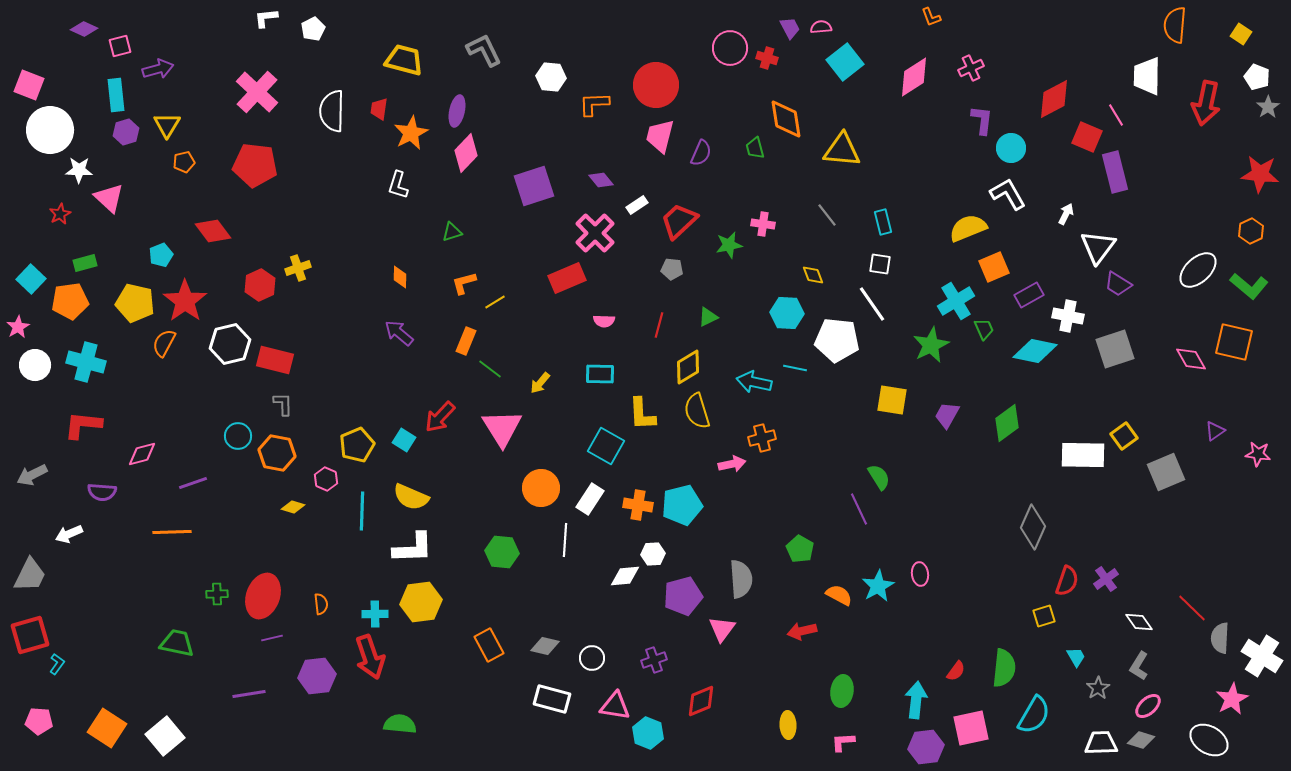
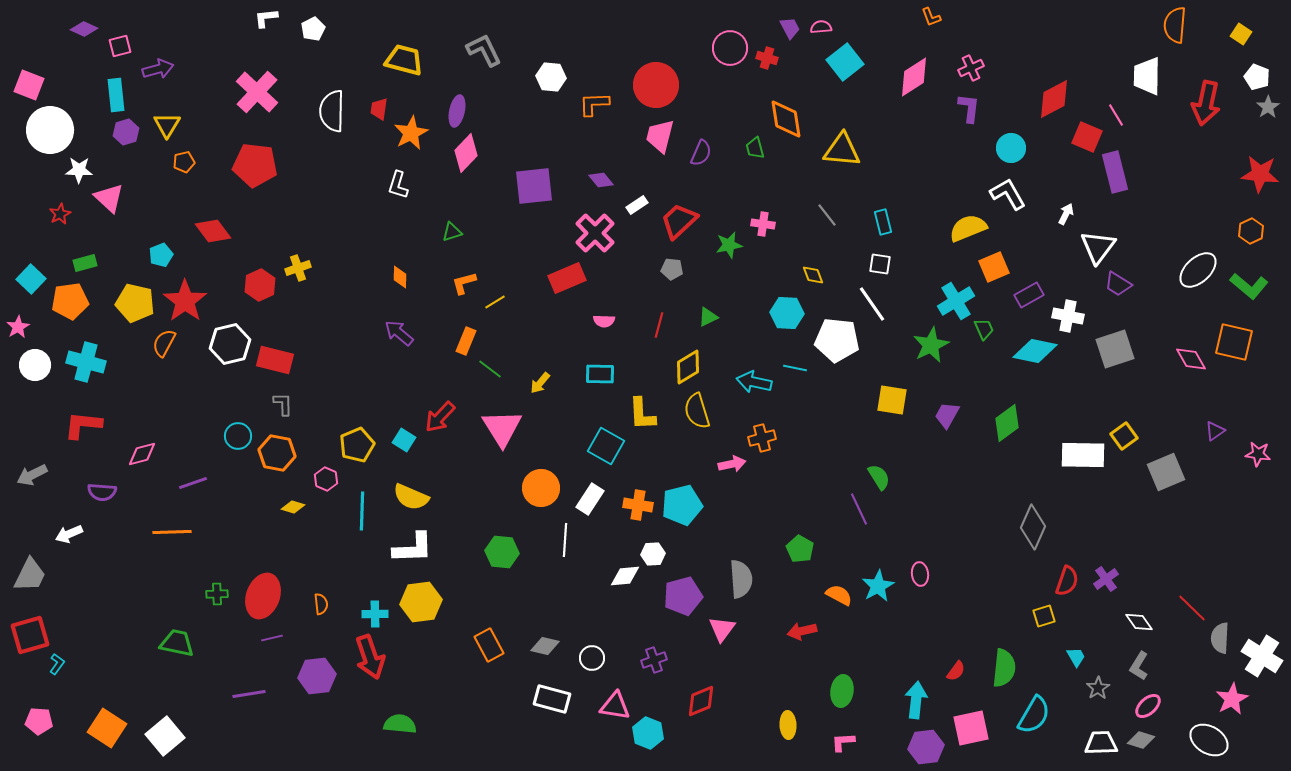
purple L-shape at (982, 120): moved 13 px left, 12 px up
purple square at (534, 186): rotated 12 degrees clockwise
